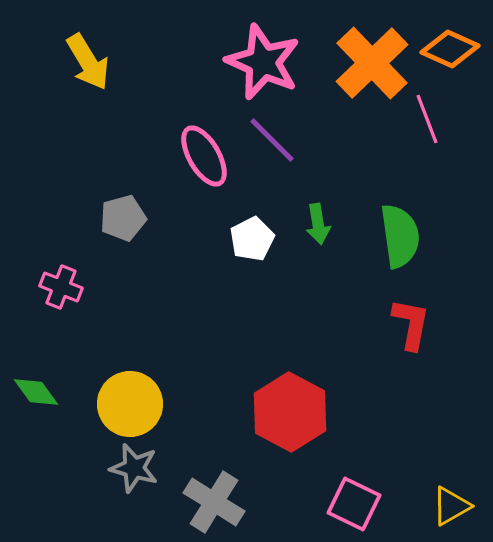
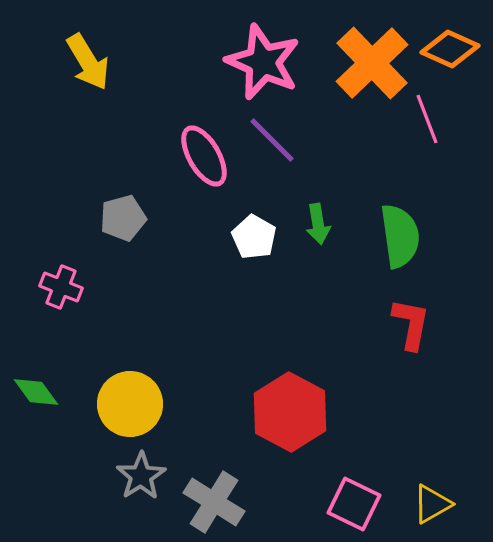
white pentagon: moved 2 px right, 2 px up; rotated 15 degrees counterclockwise
gray star: moved 7 px right, 8 px down; rotated 24 degrees clockwise
yellow triangle: moved 19 px left, 2 px up
